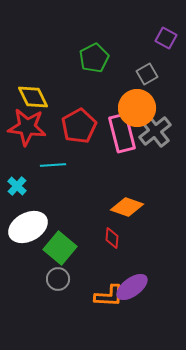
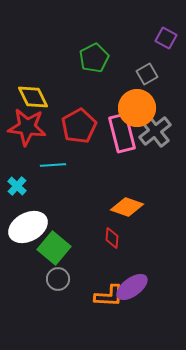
green square: moved 6 px left
